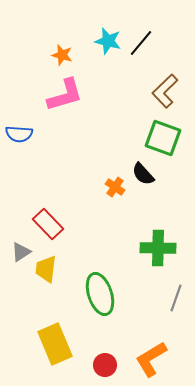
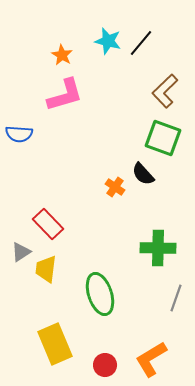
orange star: rotated 15 degrees clockwise
